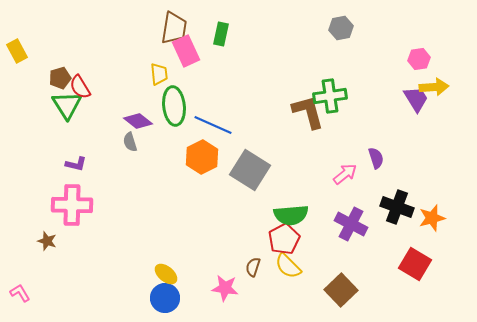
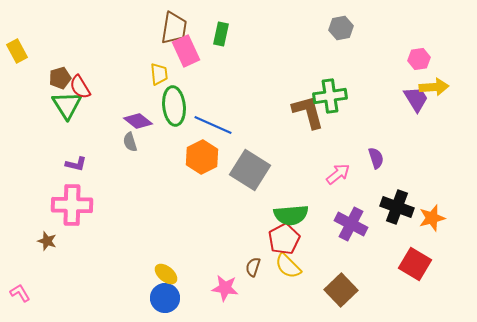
pink arrow: moved 7 px left
